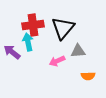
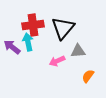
purple arrow: moved 5 px up
orange semicircle: rotated 128 degrees clockwise
